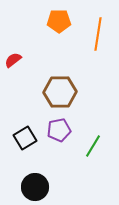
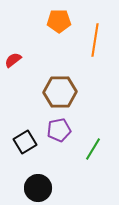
orange line: moved 3 px left, 6 px down
black square: moved 4 px down
green line: moved 3 px down
black circle: moved 3 px right, 1 px down
